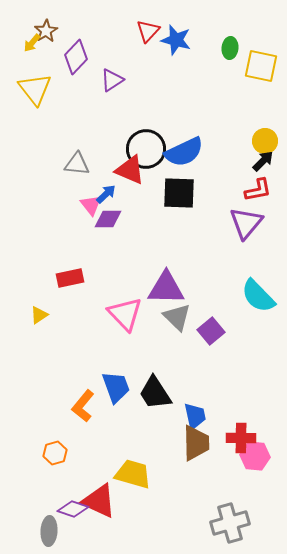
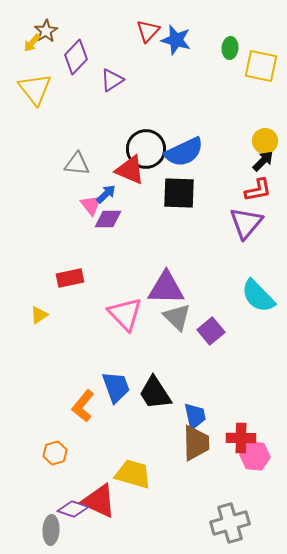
gray ellipse at (49, 531): moved 2 px right, 1 px up
